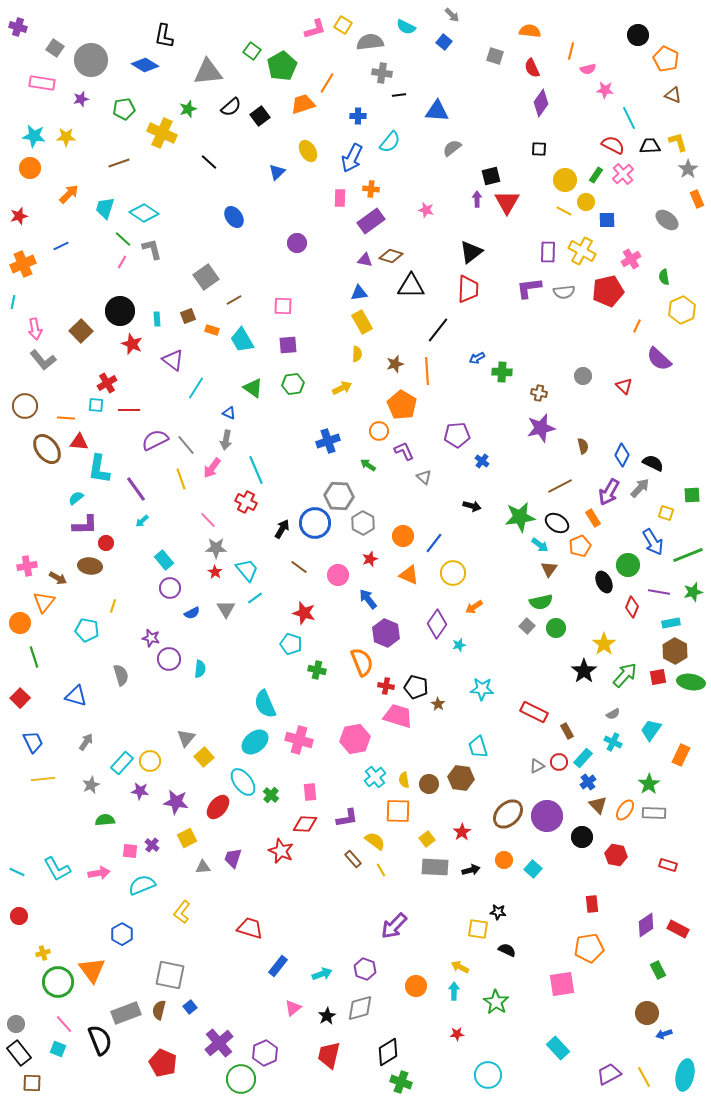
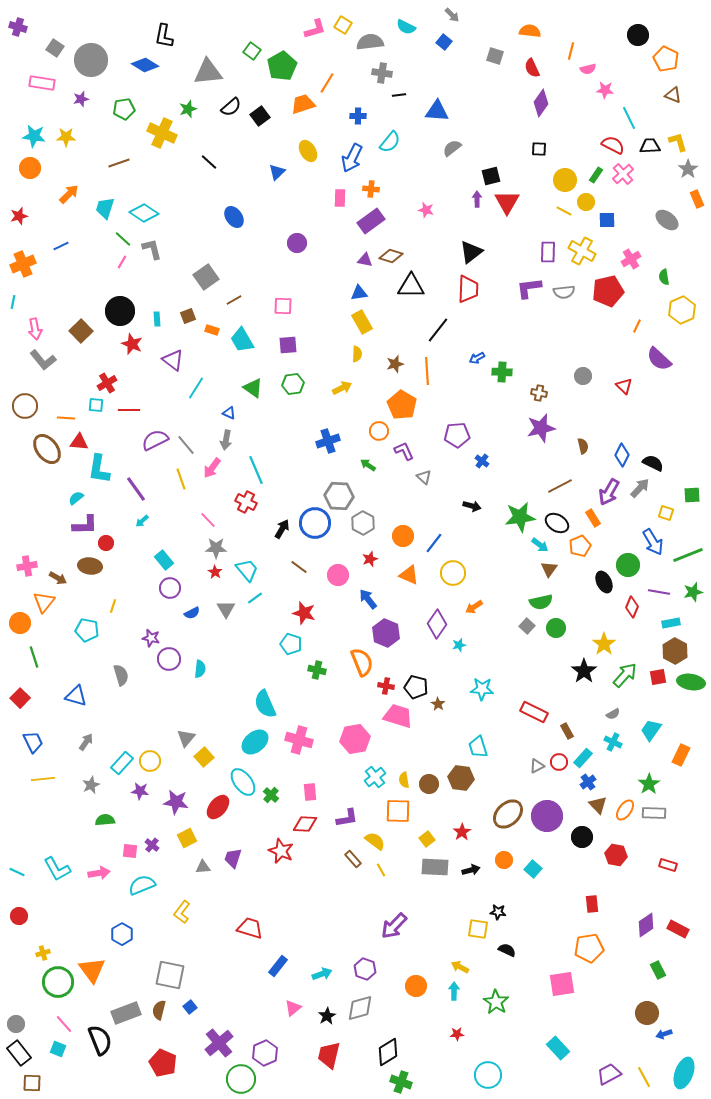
cyan ellipse at (685, 1075): moved 1 px left, 2 px up; rotated 8 degrees clockwise
